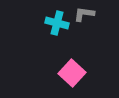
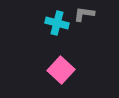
pink square: moved 11 px left, 3 px up
